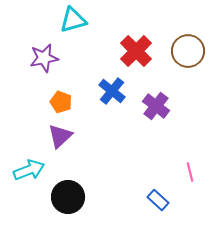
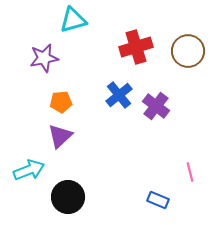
red cross: moved 4 px up; rotated 28 degrees clockwise
blue cross: moved 7 px right, 4 px down; rotated 12 degrees clockwise
orange pentagon: rotated 25 degrees counterclockwise
blue rectangle: rotated 20 degrees counterclockwise
